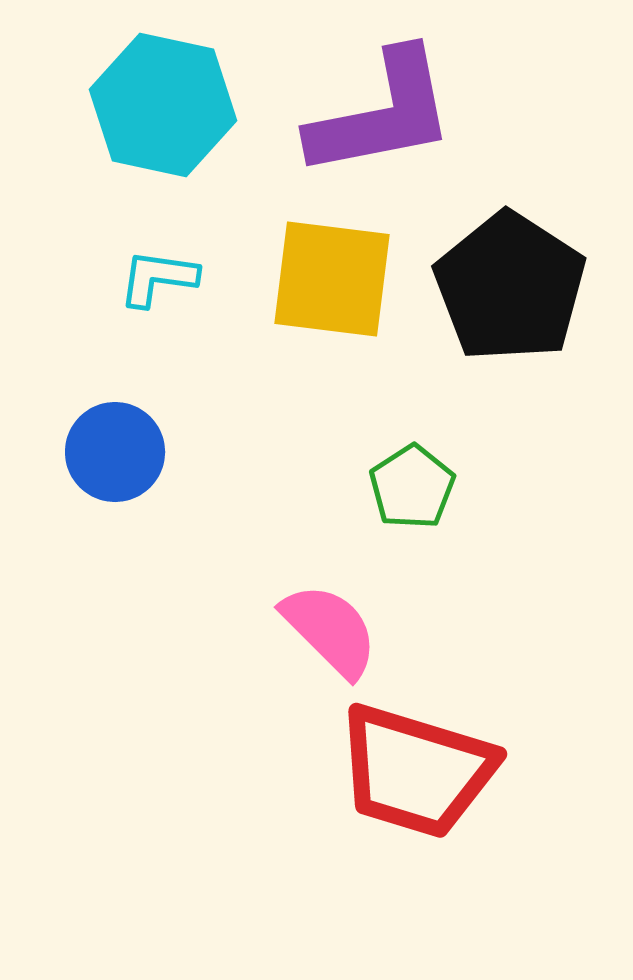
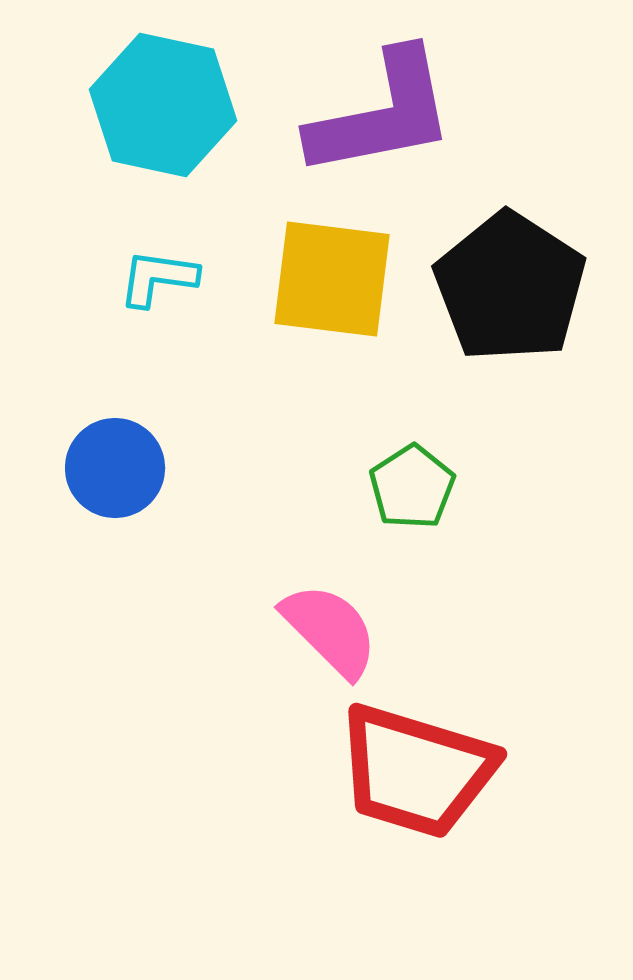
blue circle: moved 16 px down
